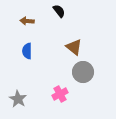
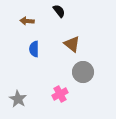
brown triangle: moved 2 px left, 3 px up
blue semicircle: moved 7 px right, 2 px up
